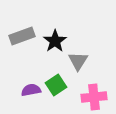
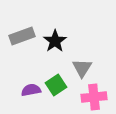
gray triangle: moved 4 px right, 7 px down
